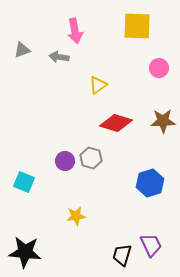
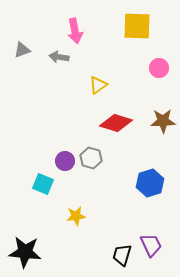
cyan square: moved 19 px right, 2 px down
